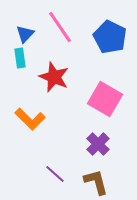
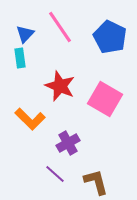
red star: moved 6 px right, 9 px down
purple cross: moved 30 px left, 1 px up; rotated 15 degrees clockwise
